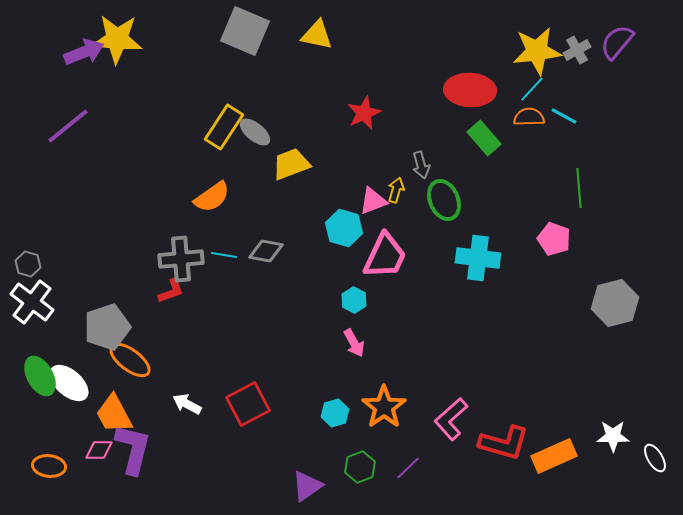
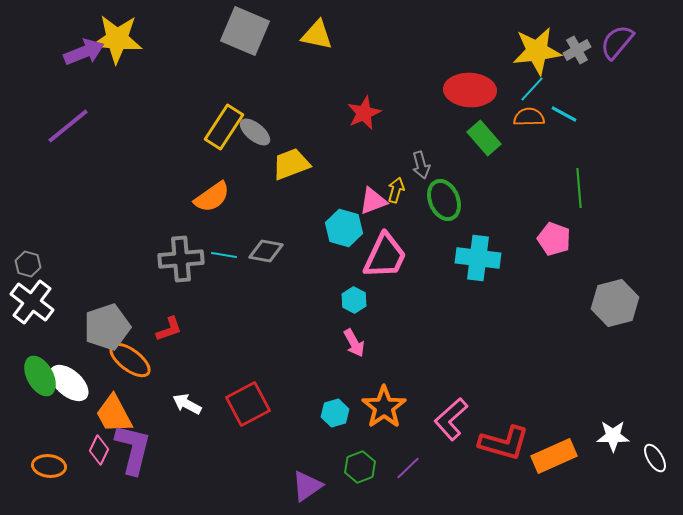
cyan line at (564, 116): moved 2 px up
red L-shape at (171, 291): moved 2 px left, 38 px down
pink diamond at (99, 450): rotated 64 degrees counterclockwise
